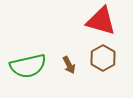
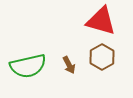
brown hexagon: moved 1 px left, 1 px up
